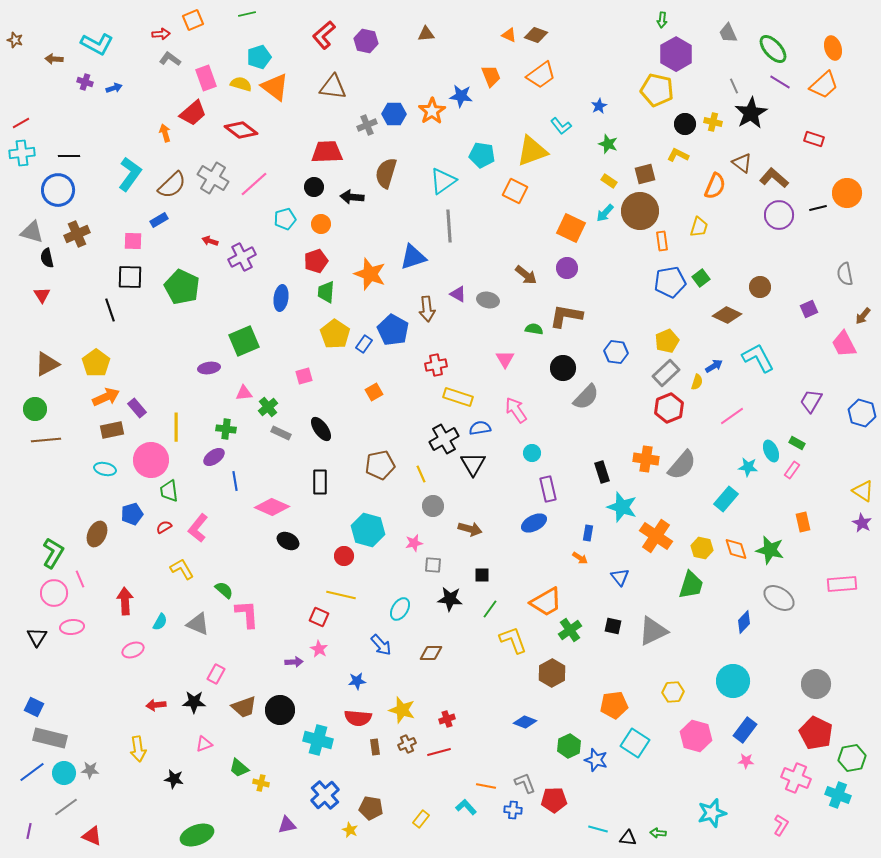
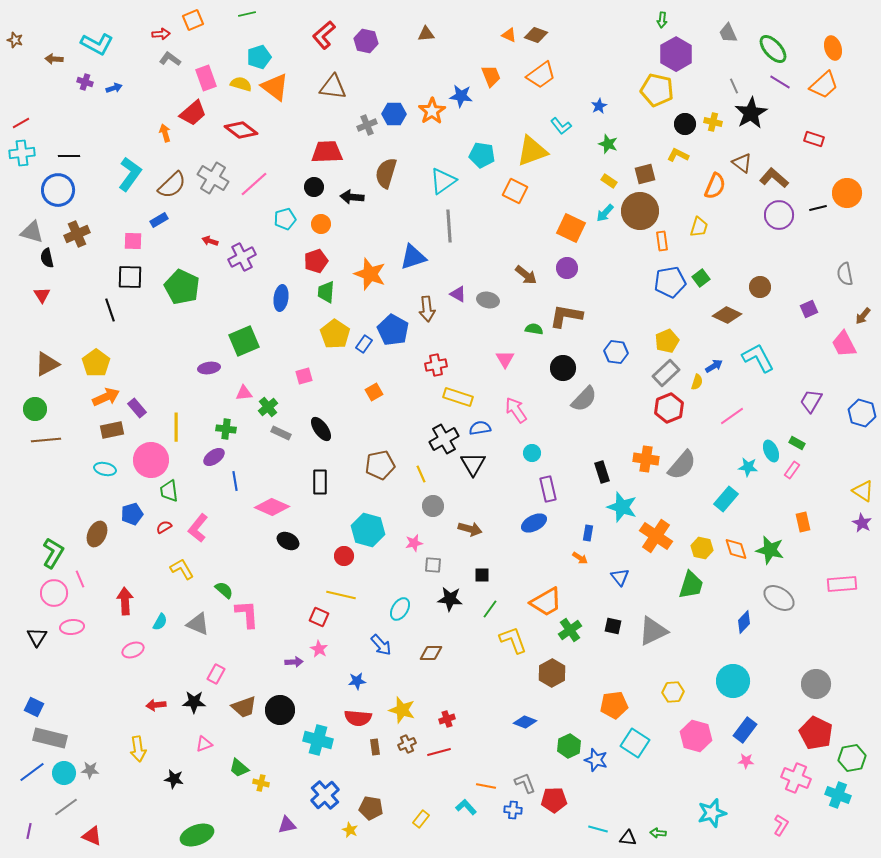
gray semicircle at (586, 397): moved 2 px left, 2 px down
